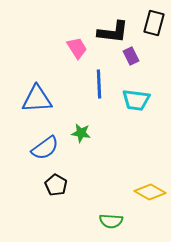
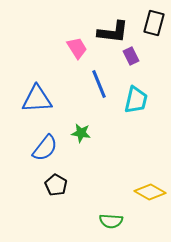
blue line: rotated 20 degrees counterclockwise
cyan trapezoid: rotated 84 degrees counterclockwise
blue semicircle: rotated 16 degrees counterclockwise
